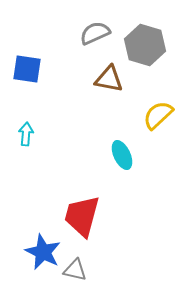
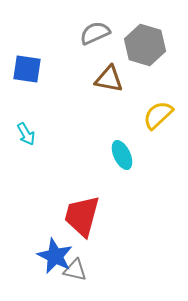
cyan arrow: rotated 145 degrees clockwise
blue star: moved 12 px right, 4 px down
